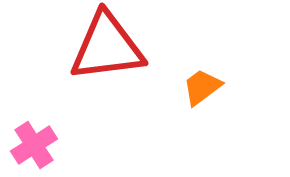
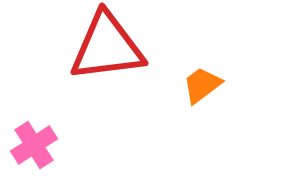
orange trapezoid: moved 2 px up
